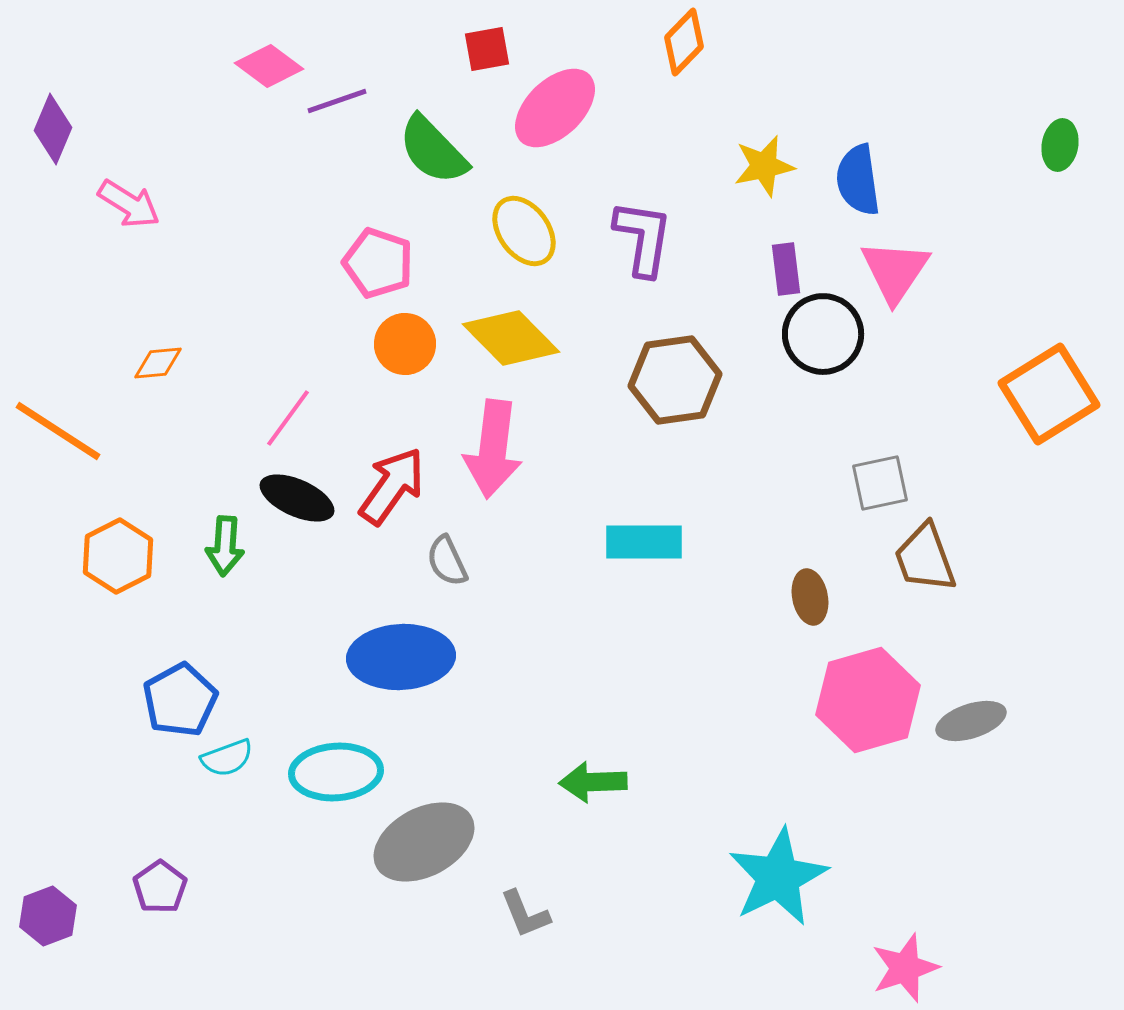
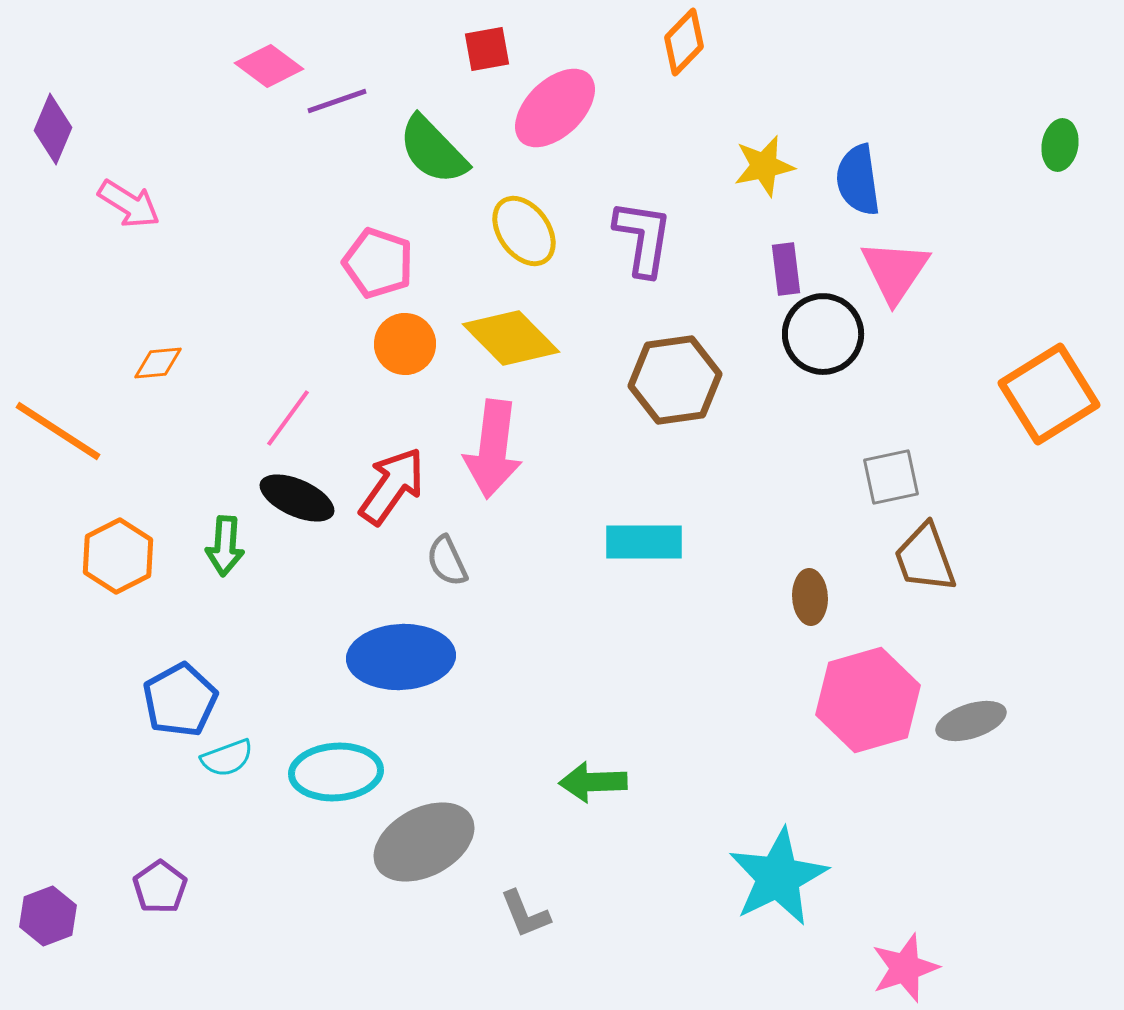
gray square at (880, 483): moved 11 px right, 6 px up
brown ellipse at (810, 597): rotated 8 degrees clockwise
